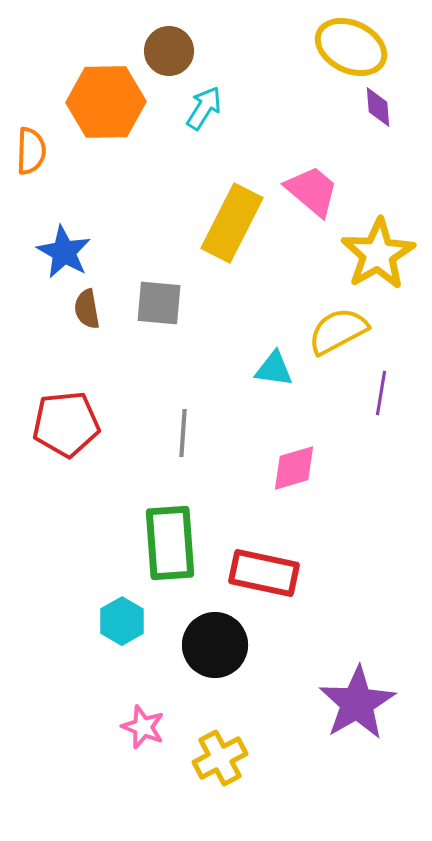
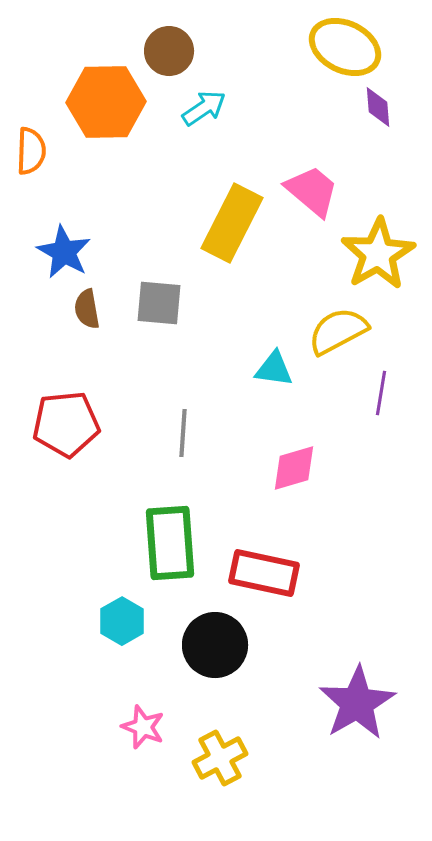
yellow ellipse: moved 6 px left
cyan arrow: rotated 24 degrees clockwise
